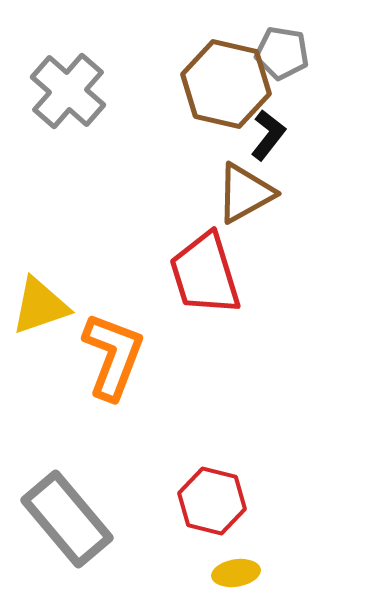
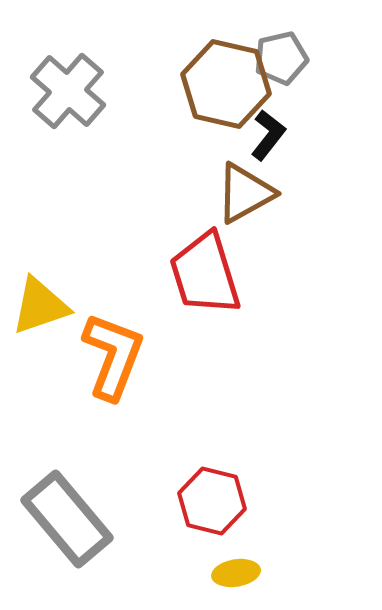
gray pentagon: moved 1 px left, 5 px down; rotated 22 degrees counterclockwise
